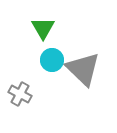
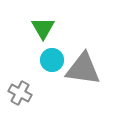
gray triangle: rotated 36 degrees counterclockwise
gray cross: moved 1 px up
